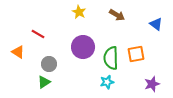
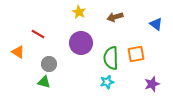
brown arrow: moved 2 px left, 2 px down; rotated 133 degrees clockwise
purple circle: moved 2 px left, 4 px up
green triangle: rotated 48 degrees clockwise
